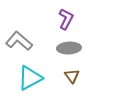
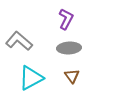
cyan triangle: moved 1 px right
